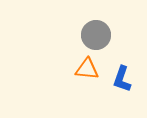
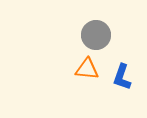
blue L-shape: moved 2 px up
